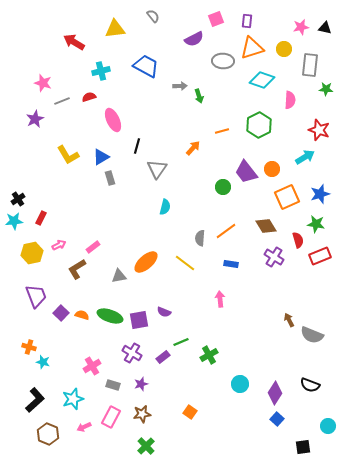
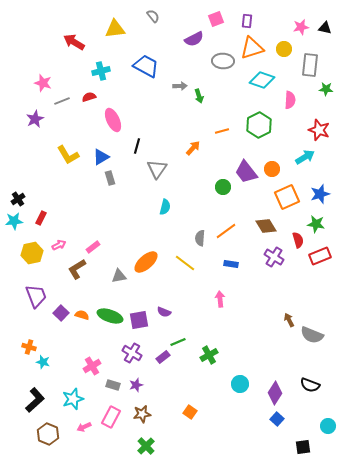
green line at (181, 342): moved 3 px left
purple star at (141, 384): moved 5 px left, 1 px down
